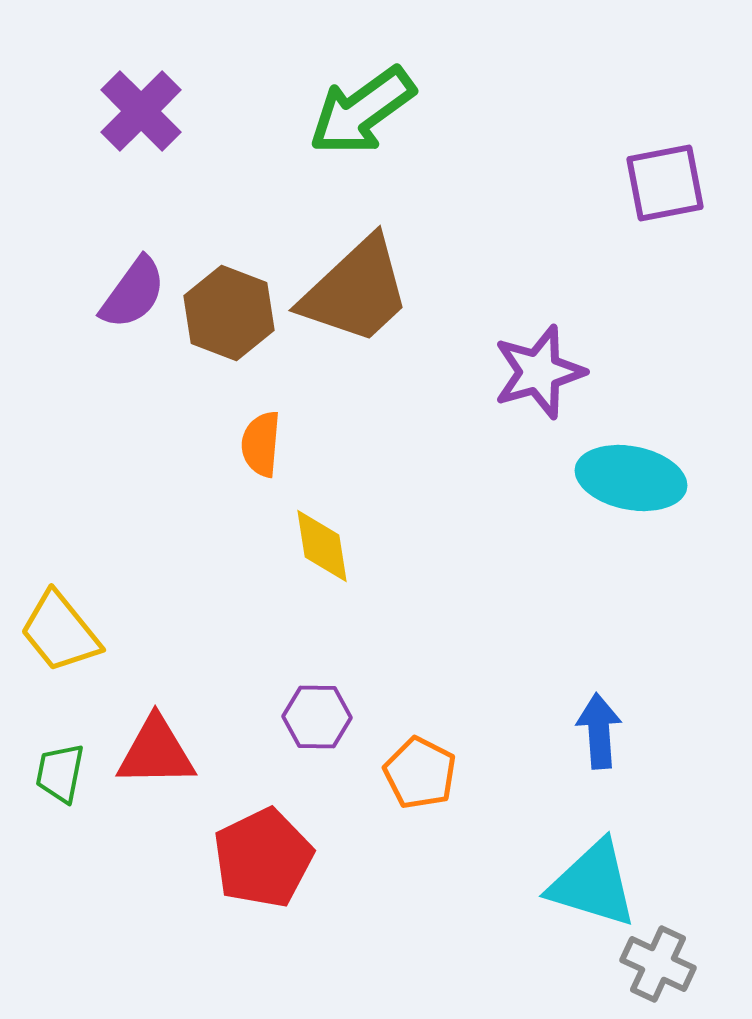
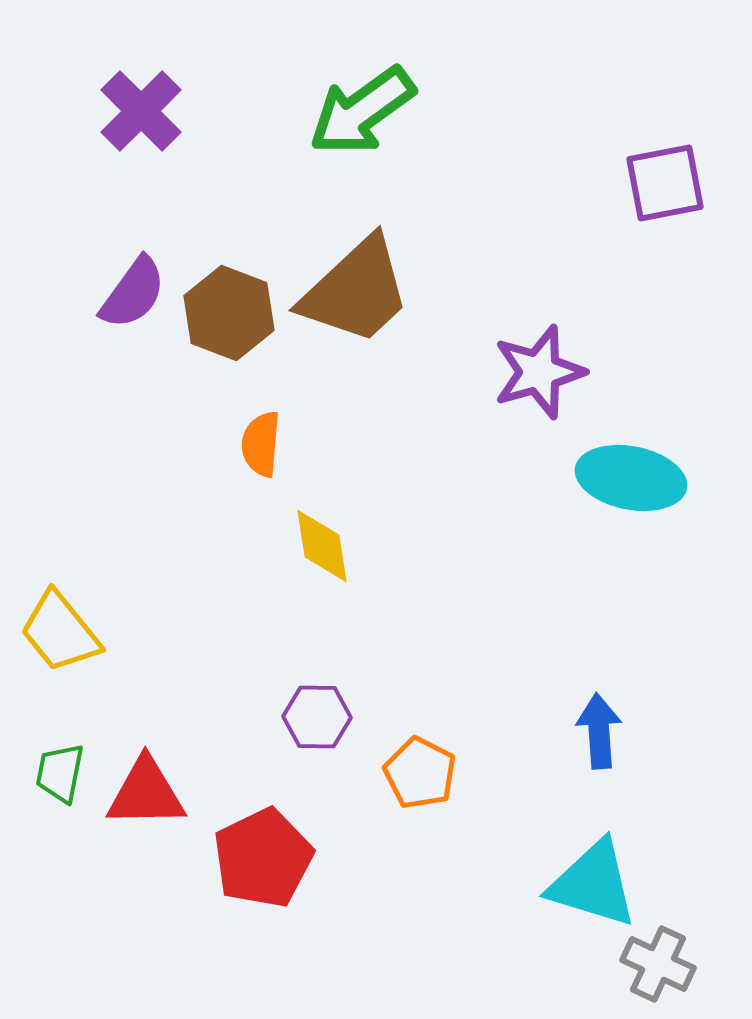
red triangle: moved 10 px left, 41 px down
